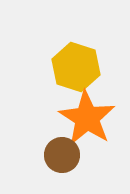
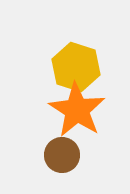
orange star: moved 10 px left, 8 px up
